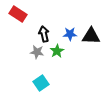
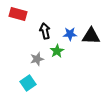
red rectangle: rotated 18 degrees counterclockwise
black arrow: moved 1 px right, 3 px up
gray star: moved 7 px down; rotated 24 degrees counterclockwise
cyan square: moved 13 px left
